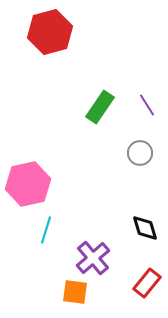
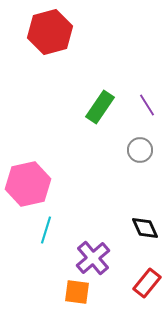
gray circle: moved 3 px up
black diamond: rotated 8 degrees counterclockwise
orange square: moved 2 px right
